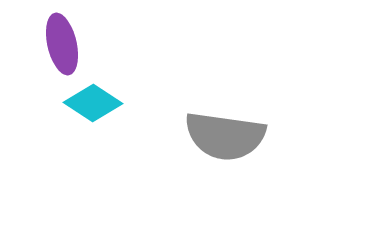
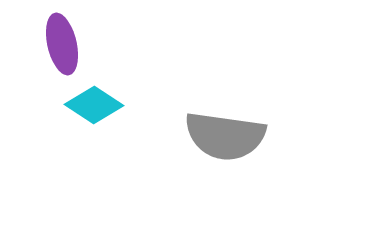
cyan diamond: moved 1 px right, 2 px down
